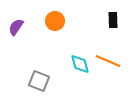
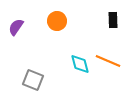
orange circle: moved 2 px right
gray square: moved 6 px left, 1 px up
